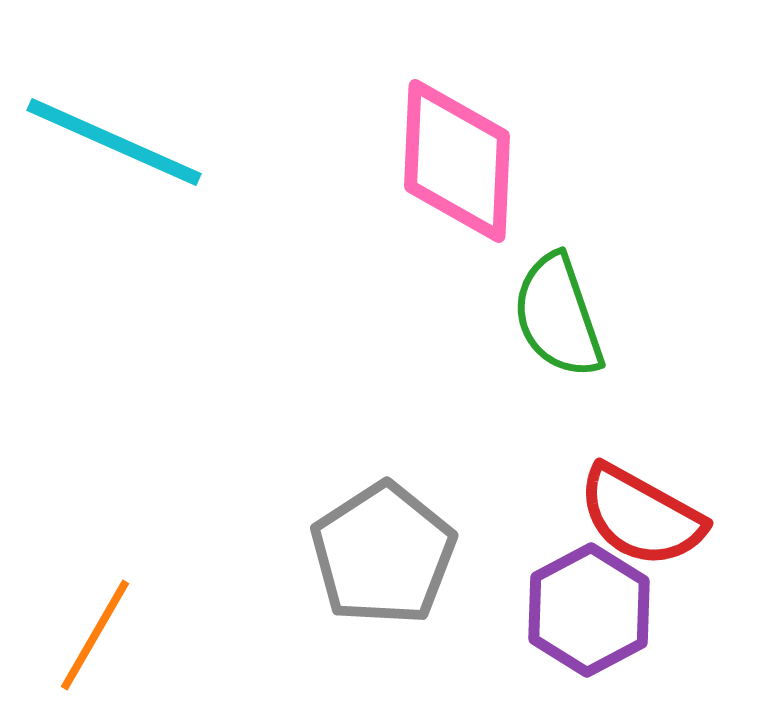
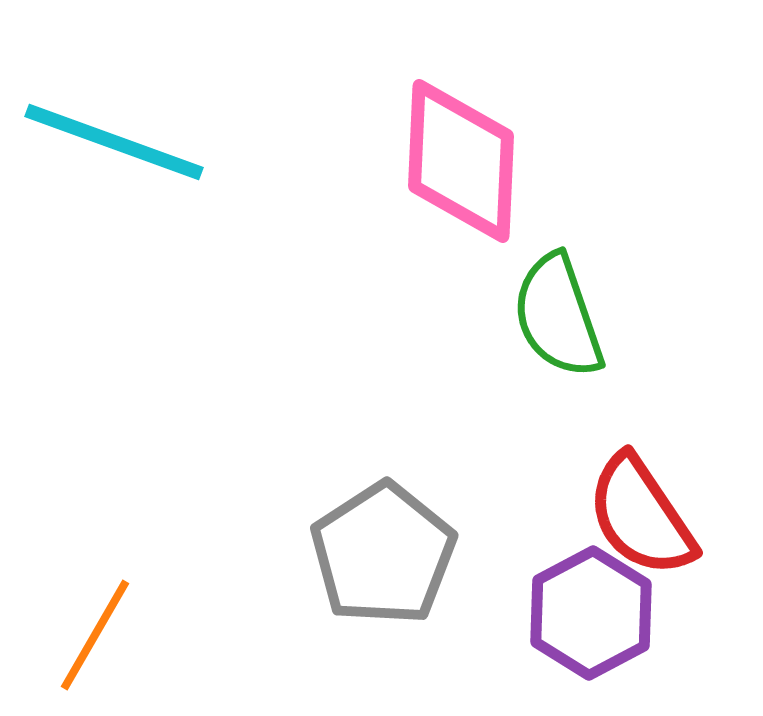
cyan line: rotated 4 degrees counterclockwise
pink diamond: moved 4 px right
red semicircle: rotated 27 degrees clockwise
purple hexagon: moved 2 px right, 3 px down
